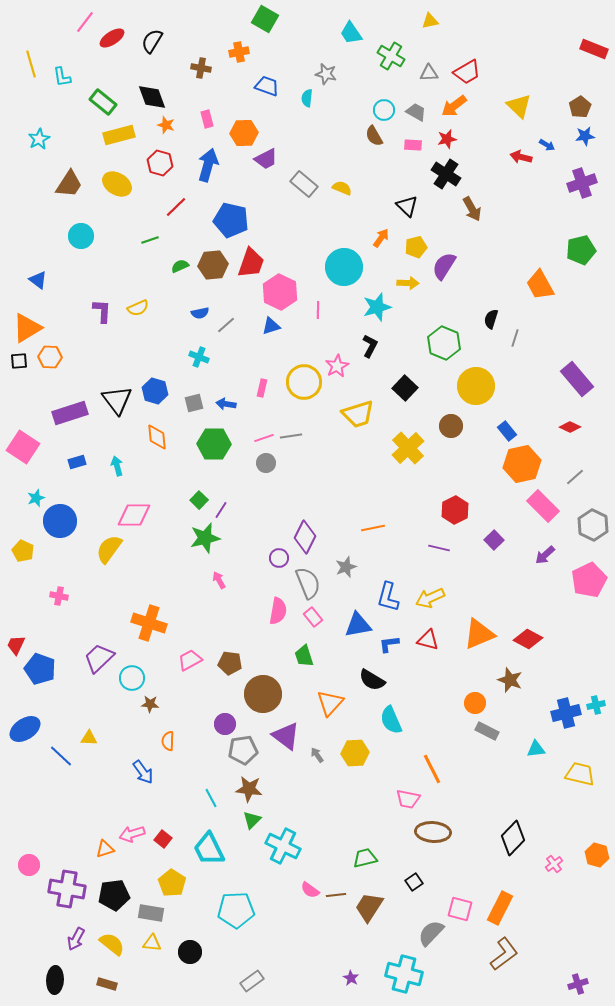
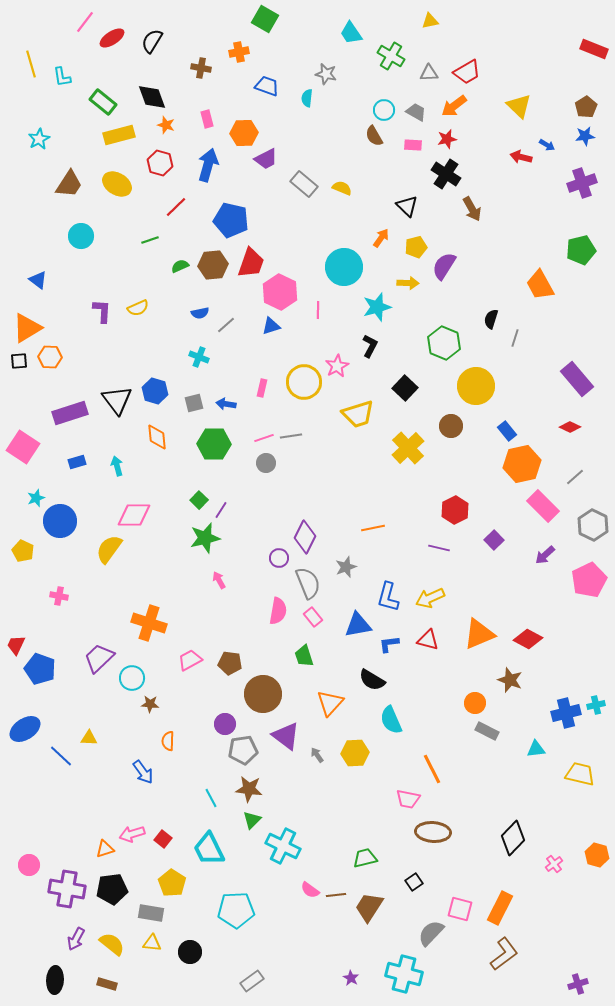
brown pentagon at (580, 107): moved 6 px right
black pentagon at (114, 895): moved 2 px left, 6 px up
